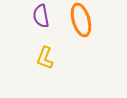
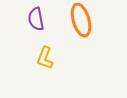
purple semicircle: moved 5 px left, 3 px down
